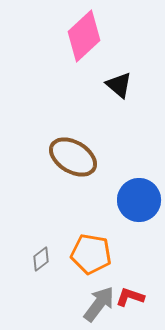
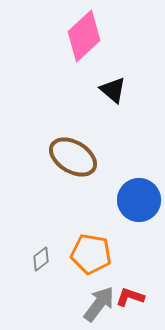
black triangle: moved 6 px left, 5 px down
